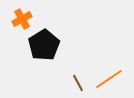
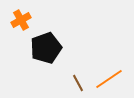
orange cross: moved 1 px left, 1 px down
black pentagon: moved 2 px right, 3 px down; rotated 12 degrees clockwise
